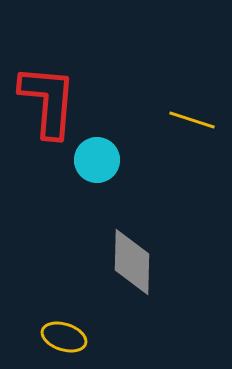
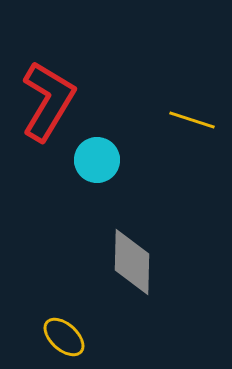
red L-shape: rotated 26 degrees clockwise
yellow ellipse: rotated 24 degrees clockwise
